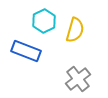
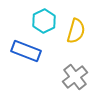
yellow semicircle: moved 1 px right, 1 px down
gray cross: moved 3 px left, 2 px up
